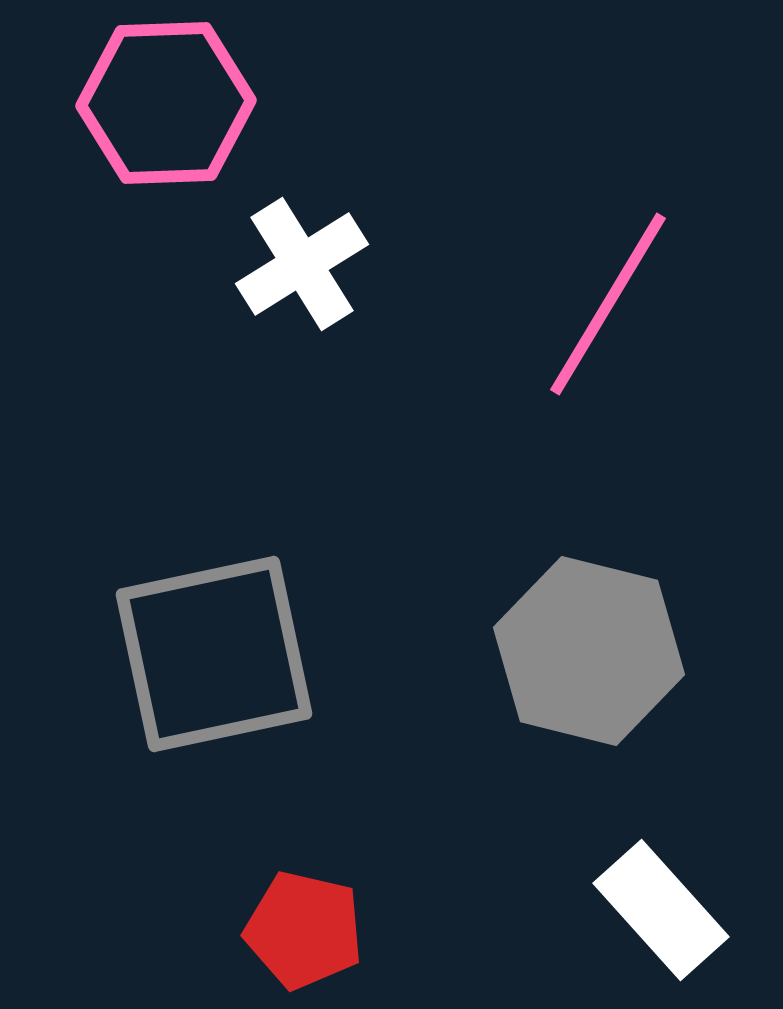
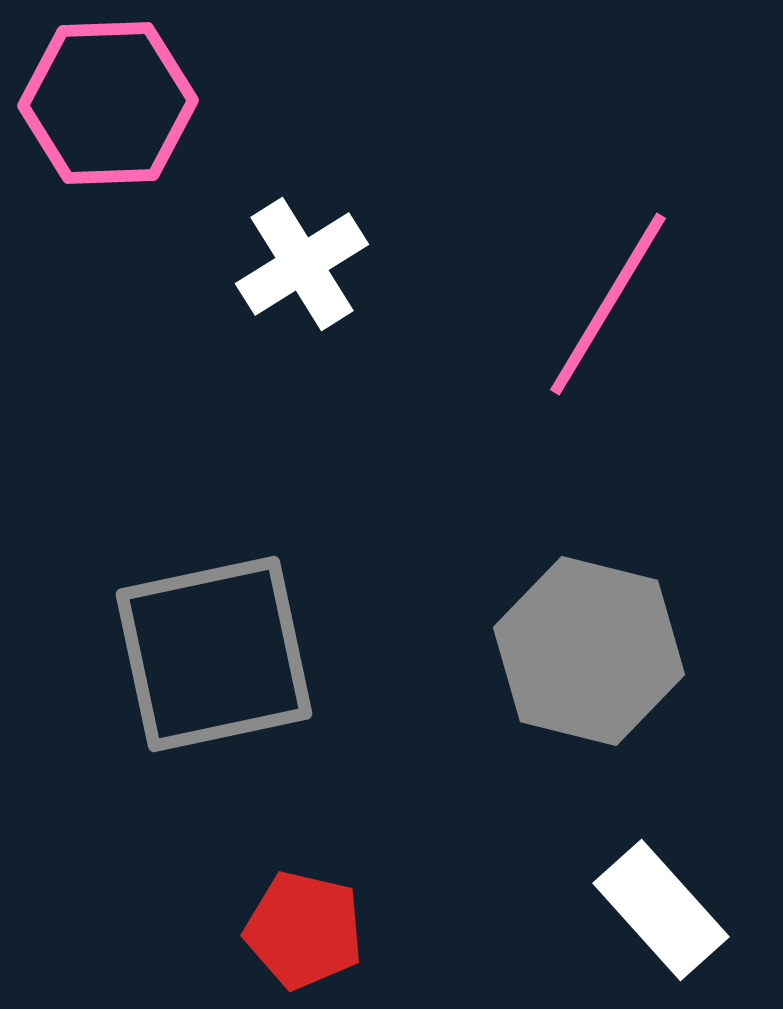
pink hexagon: moved 58 px left
